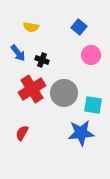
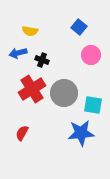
yellow semicircle: moved 1 px left, 4 px down
blue arrow: rotated 114 degrees clockwise
